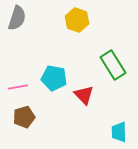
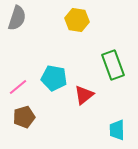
yellow hexagon: rotated 10 degrees counterclockwise
green rectangle: rotated 12 degrees clockwise
pink line: rotated 30 degrees counterclockwise
red triangle: rotated 35 degrees clockwise
cyan trapezoid: moved 2 px left, 2 px up
